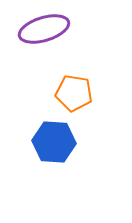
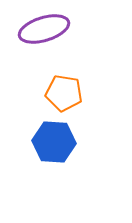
orange pentagon: moved 10 px left
